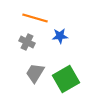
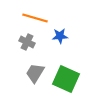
green square: rotated 36 degrees counterclockwise
